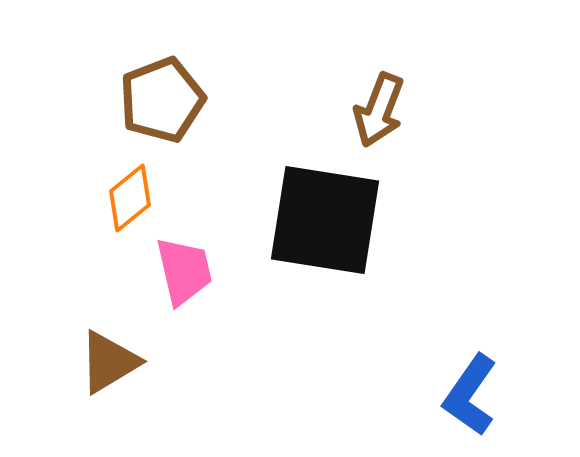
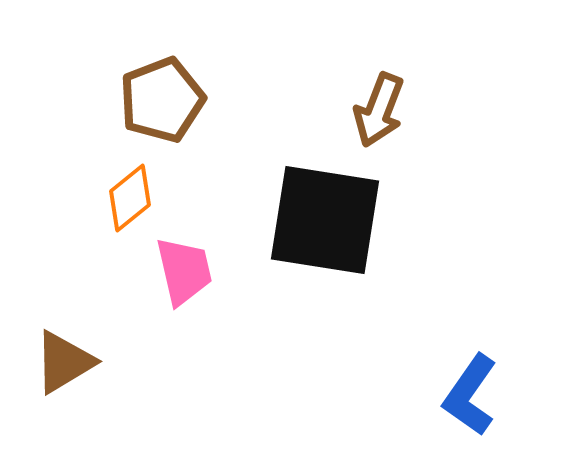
brown triangle: moved 45 px left
